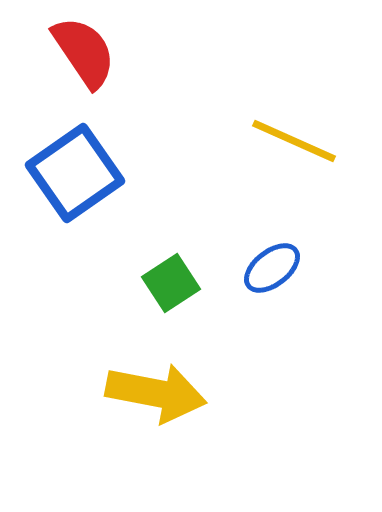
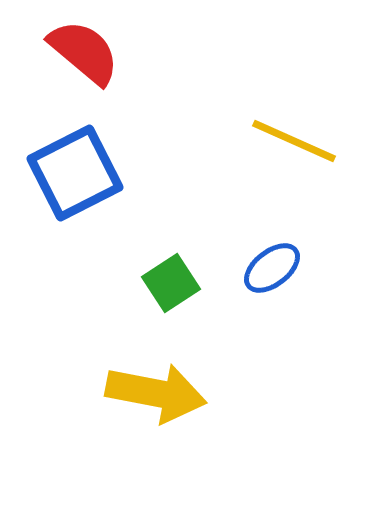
red semicircle: rotated 16 degrees counterclockwise
blue square: rotated 8 degrees clockwise
